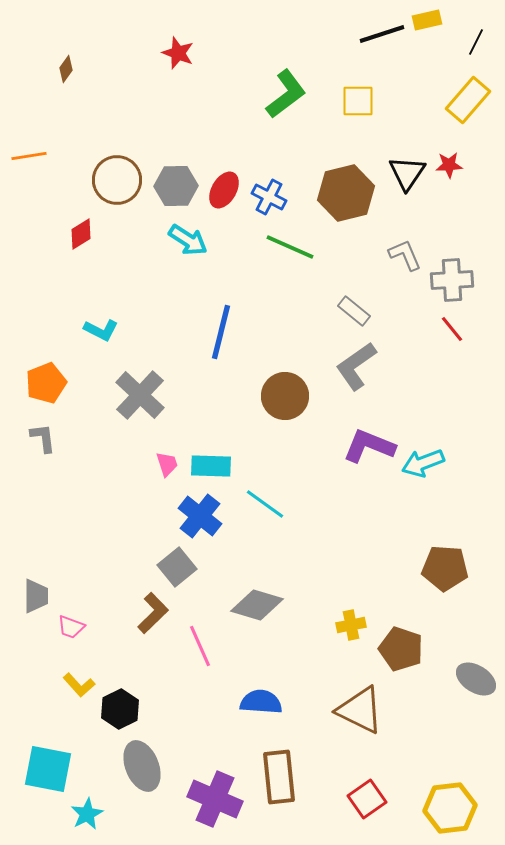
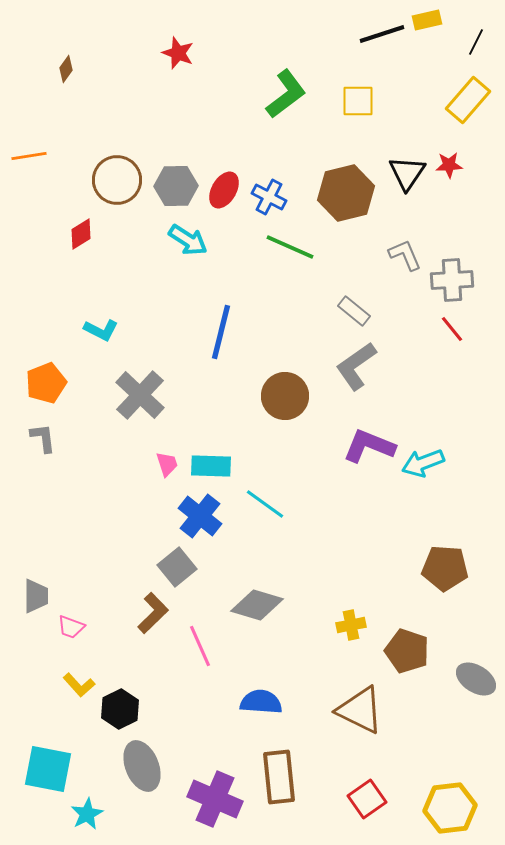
brown pentagon at (401, 649): moved 6 px right, 2 px down
